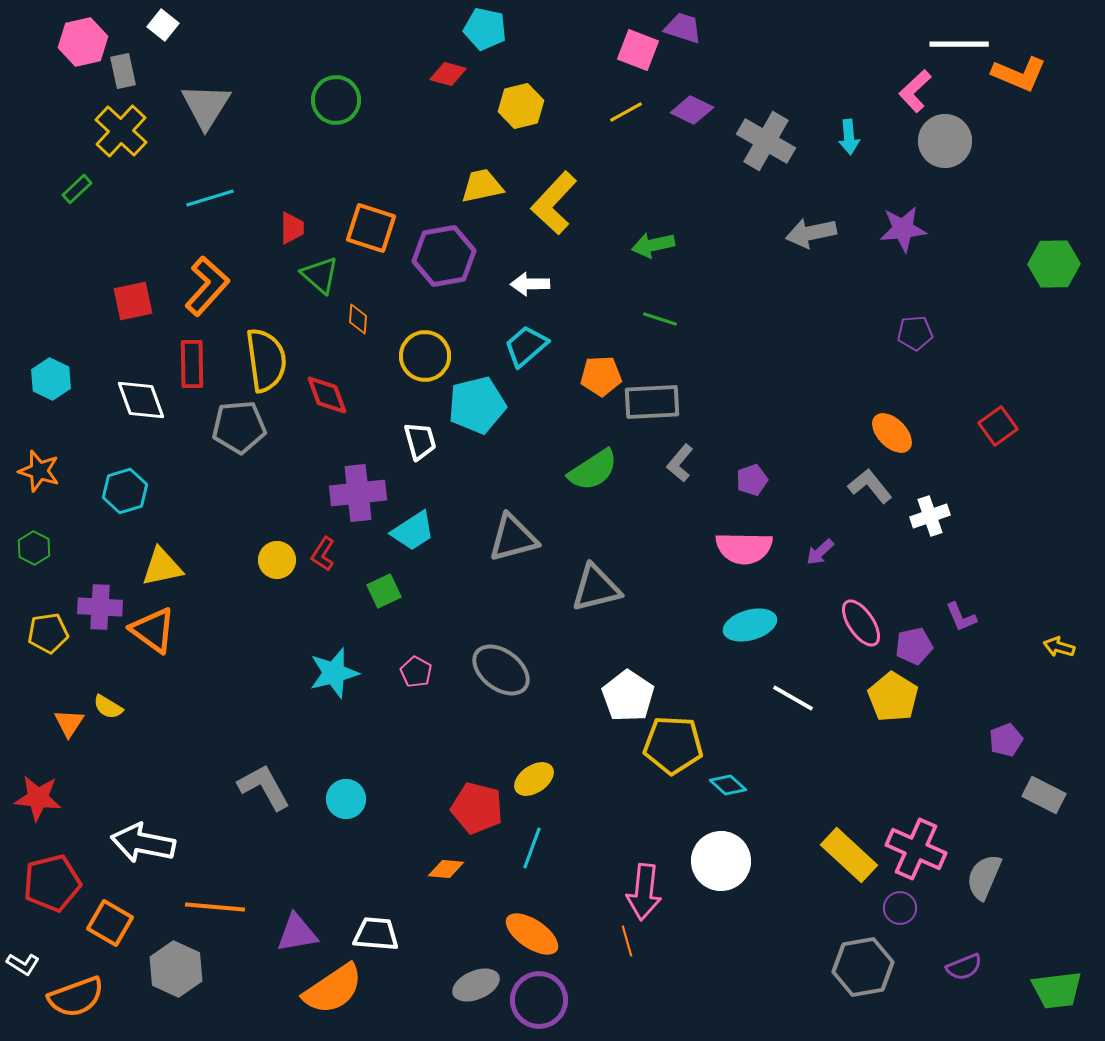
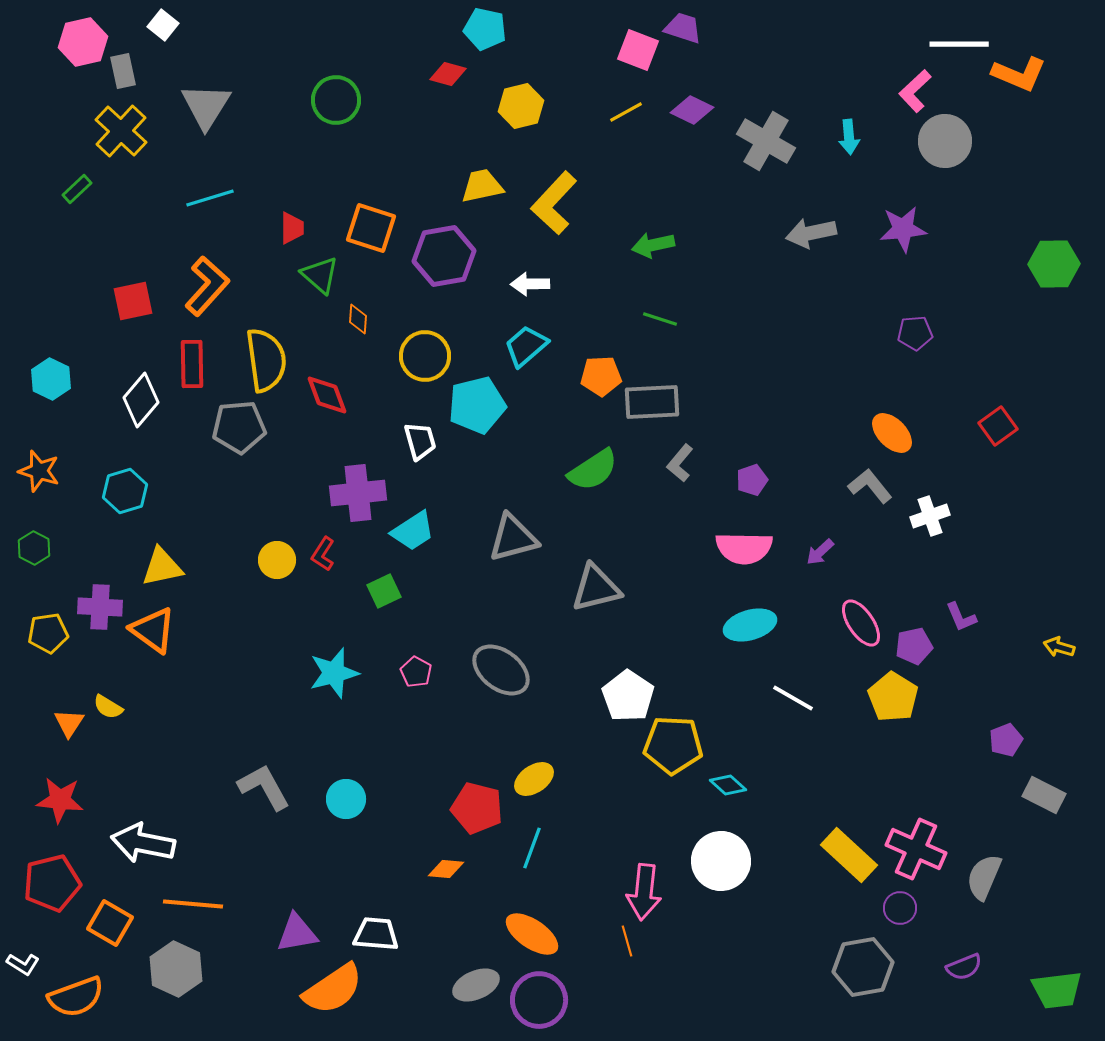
white diamond at (141, 400): rotated 60 degrees clockwise
red star at (38, 798): moved 22 px right, 2 px down
orange line at (215, 907): moved 22 px left, 3 px up
